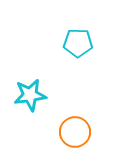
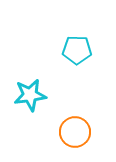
cyan pentagon: moved 1 px left, 7 px down
